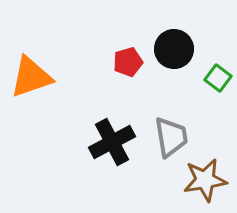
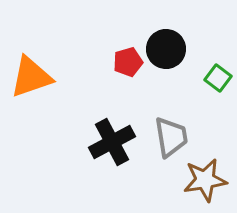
black circle: moved 8 px left
